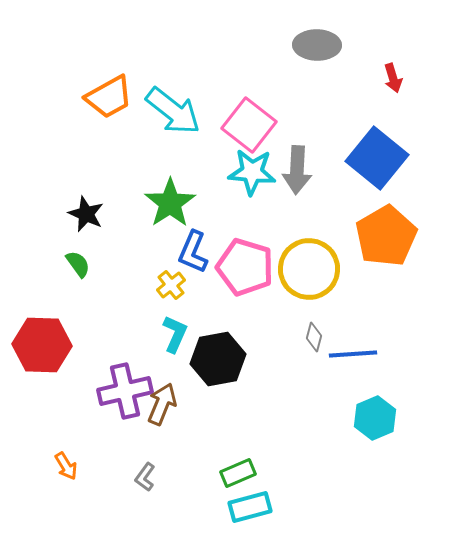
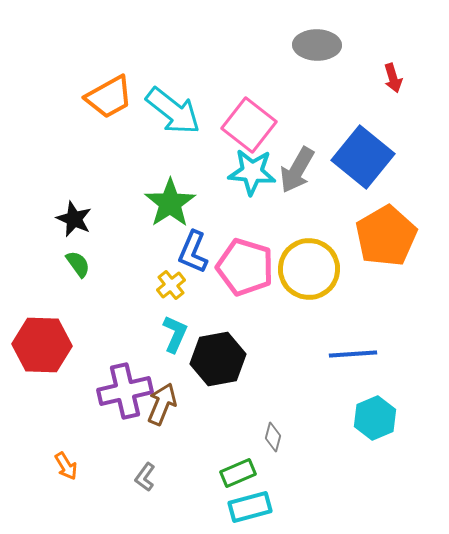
blue square: moved 14 px left, 1 px up
gray arrow: rotated 27 degrees clockwise
black star: moved 12 px left, 5 px down
gray diamond: moved 41 px left, 100 px down
